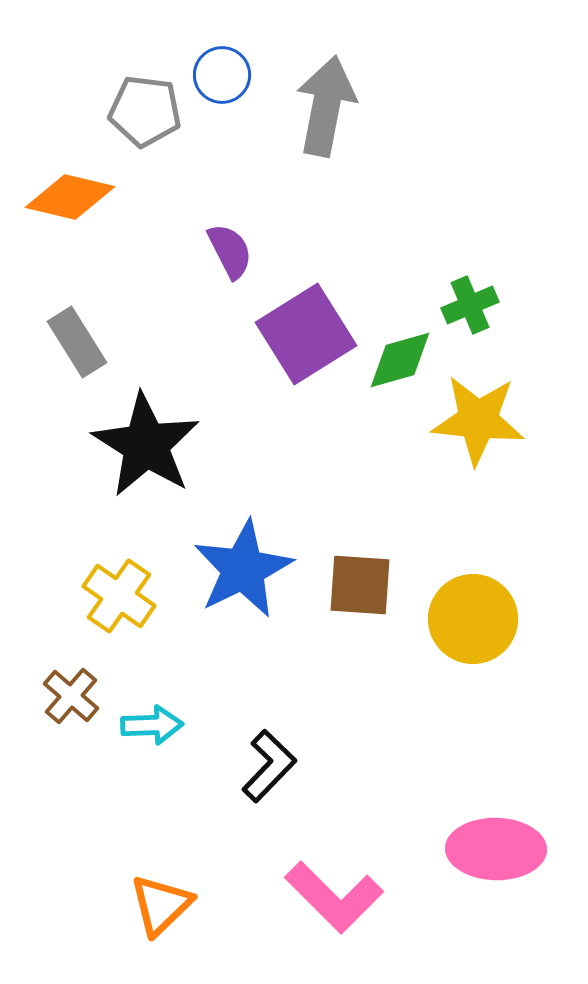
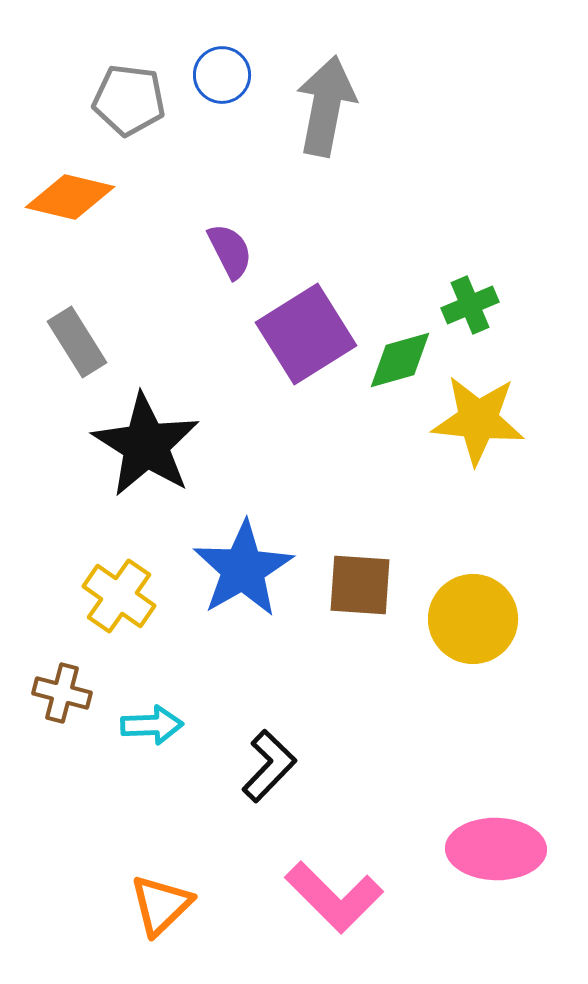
gray pentagon: moved 16 px left, 11 px up
blue star: rotated 4 degrees counterclockwise
brown cross: moved 9 px left, 3 px up; rotated 26 degrees counterclockwise
